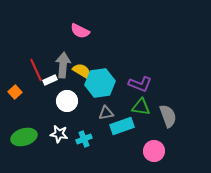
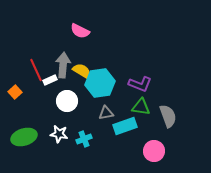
cyan rectangle: moved 3 px right
